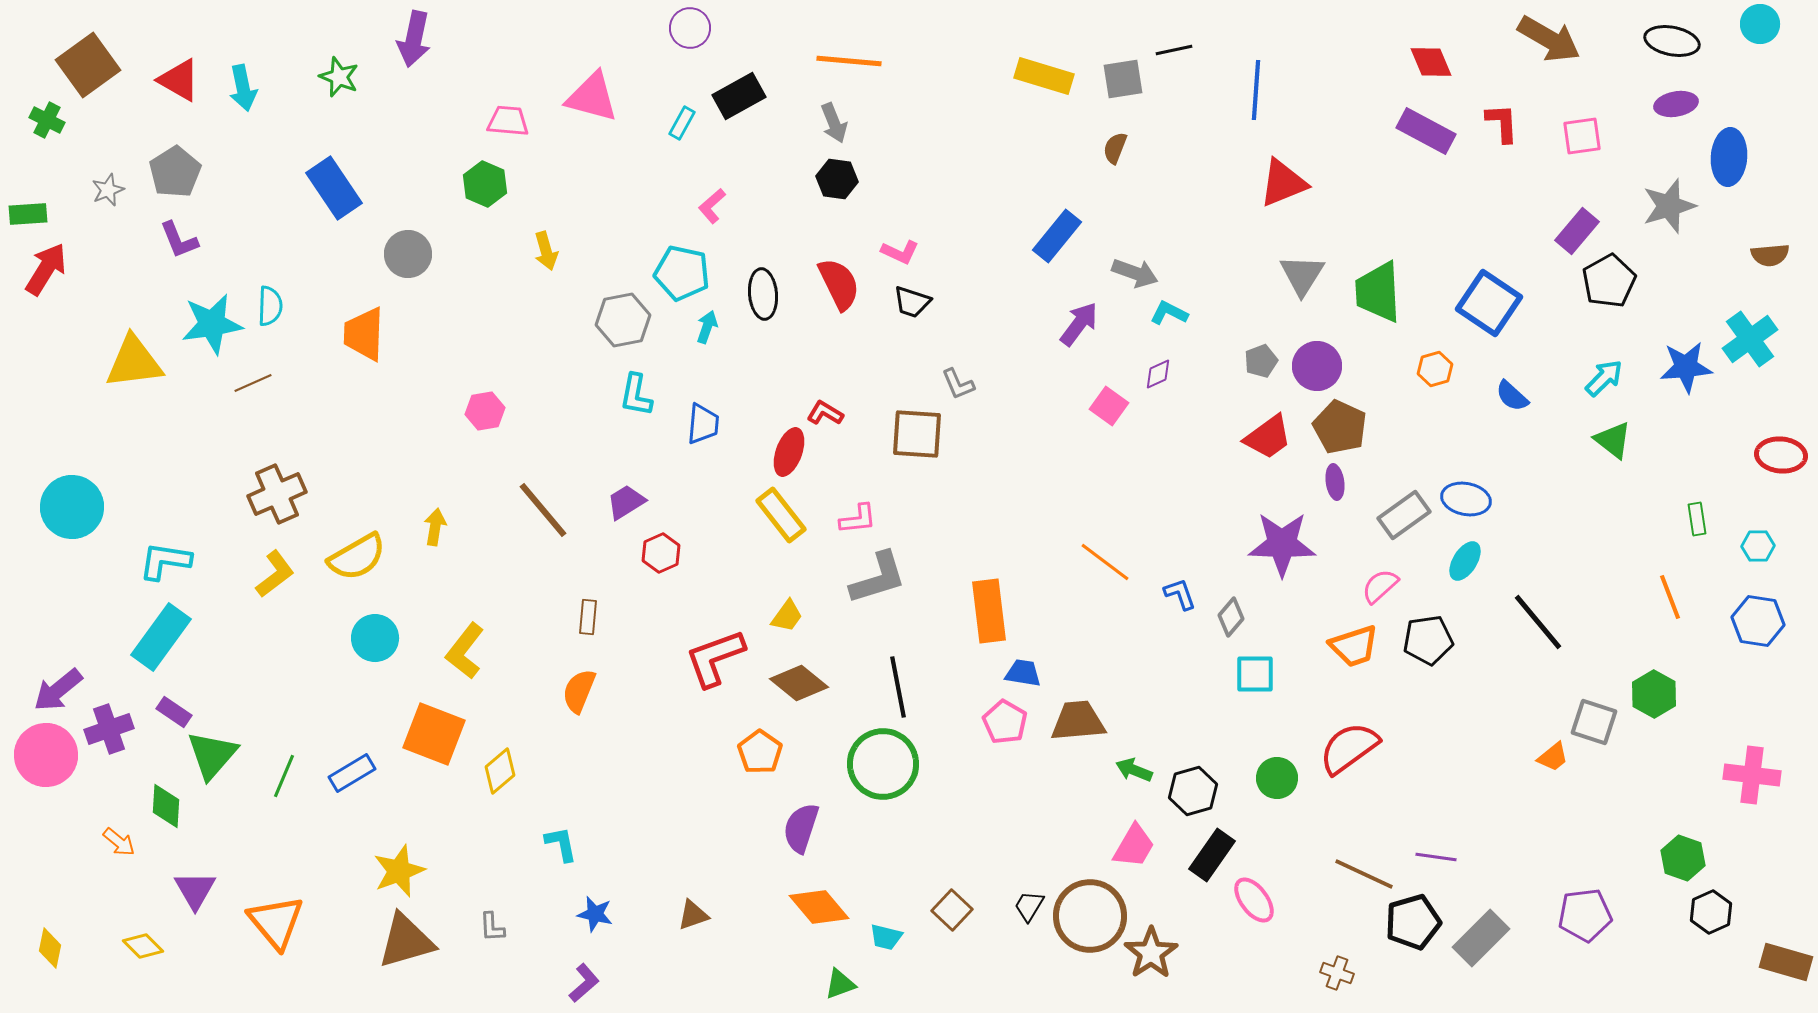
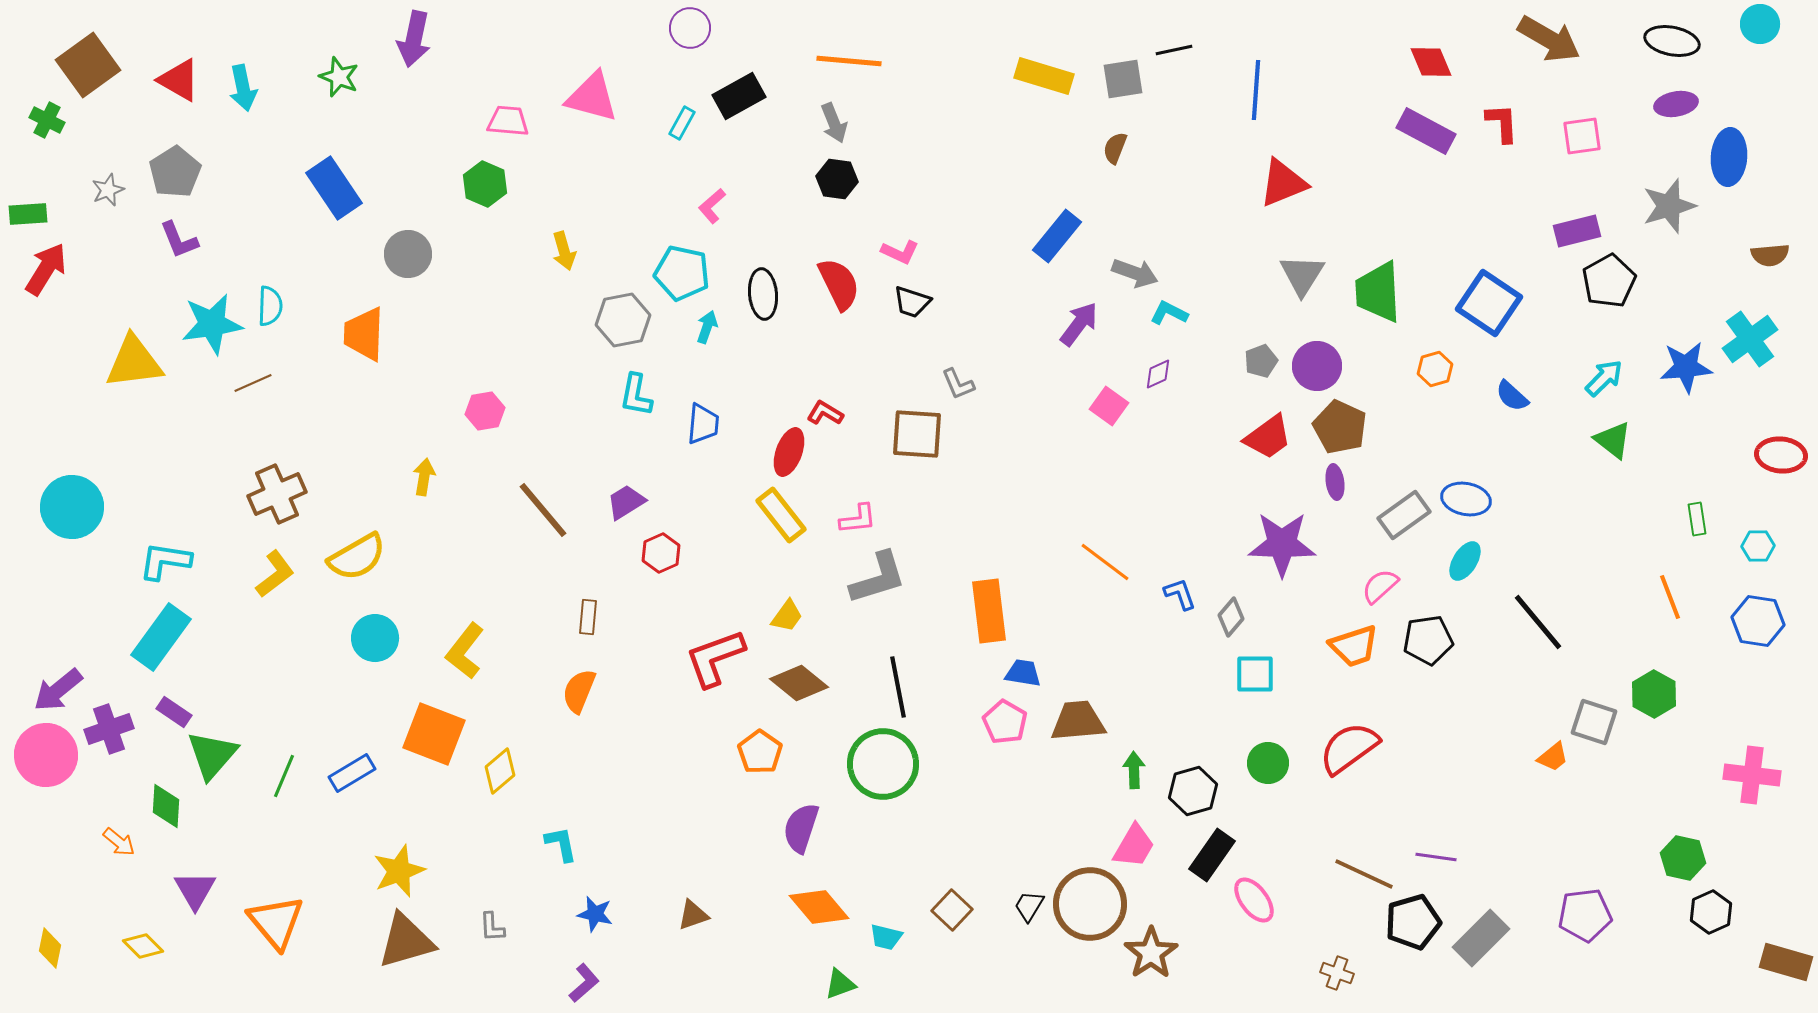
purple rectangle at (1577, 231): rotated 36 degrees clockwise
yellow arrow at (546, 251): moved 18 px right
yellow arrow at (435, 527): moved 11 px left, 50 px up
green arrow at (1134, 770): rotated 66 degrees clockwise
green circle at (1277, 778): moved 9 px left, 15 px up
green hexagon at (1683, 858): rotated 6 degrees counterclockwise
brown circle at (1090, 916): moved 12 px up
